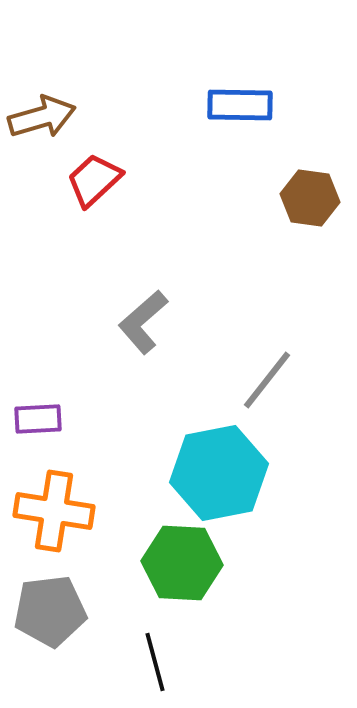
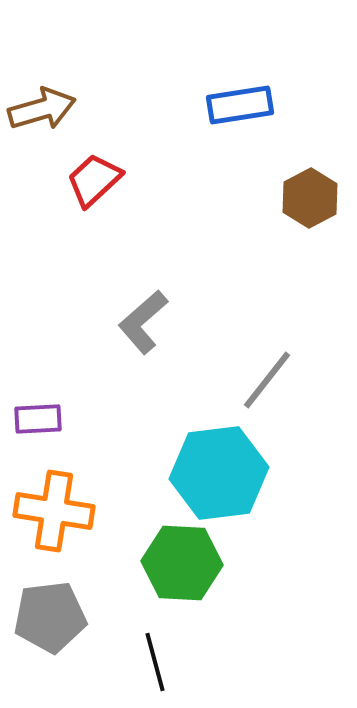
blue rectangle: rotated 10 degrees counterclockwise
brown arrow: moved 8 px up
brown hexagon: rotated 24 degrees clockwise
cyan hexagon: rotated 4 degrees clockwise
gray pentagon: moved 6 px down
